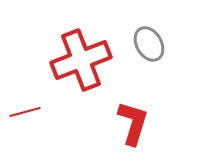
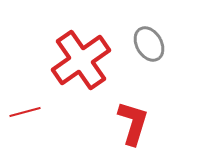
red cross: rotated 14 degrees counterclockwise
